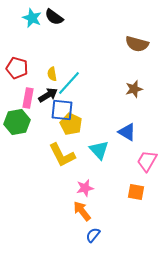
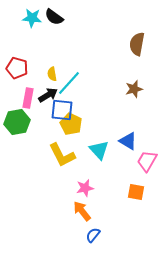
cyan star: rotated 18 degrees counterclockwise
brown semicircle: rotated 85 degrees clockwise
blue triangle: moved 1 px right, 9 px down
